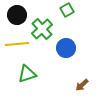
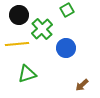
black circle: moved 2 px right
